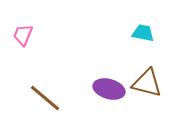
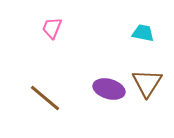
pink trapezoid: moved 29 px right, 7 px up
brown triangle: rotated 48 degrees clockwise
